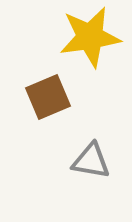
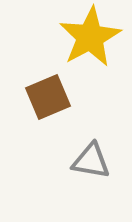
yellow star: rotated 20 degrees counterclockwise
